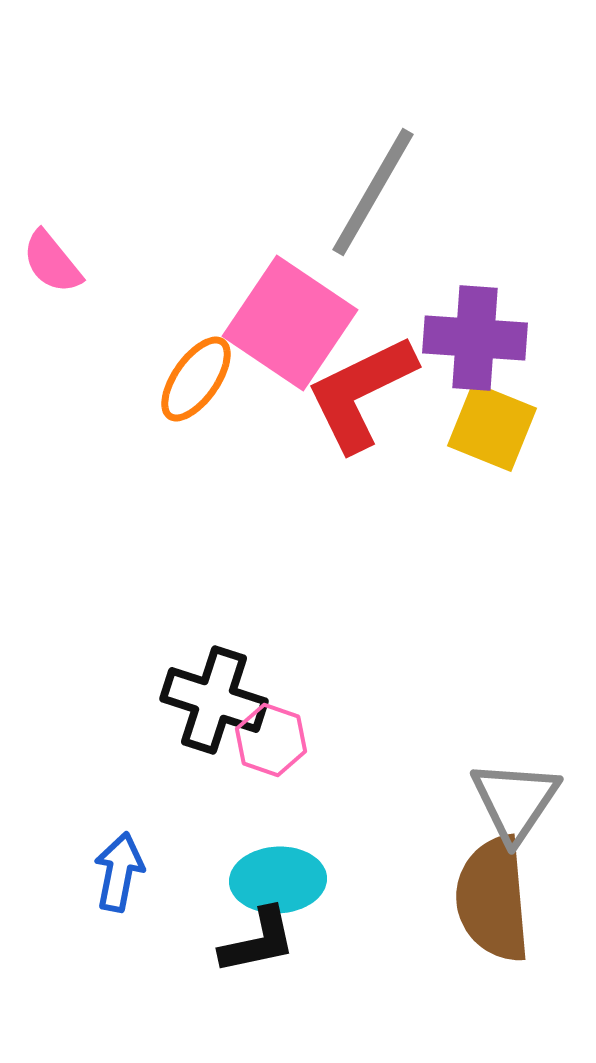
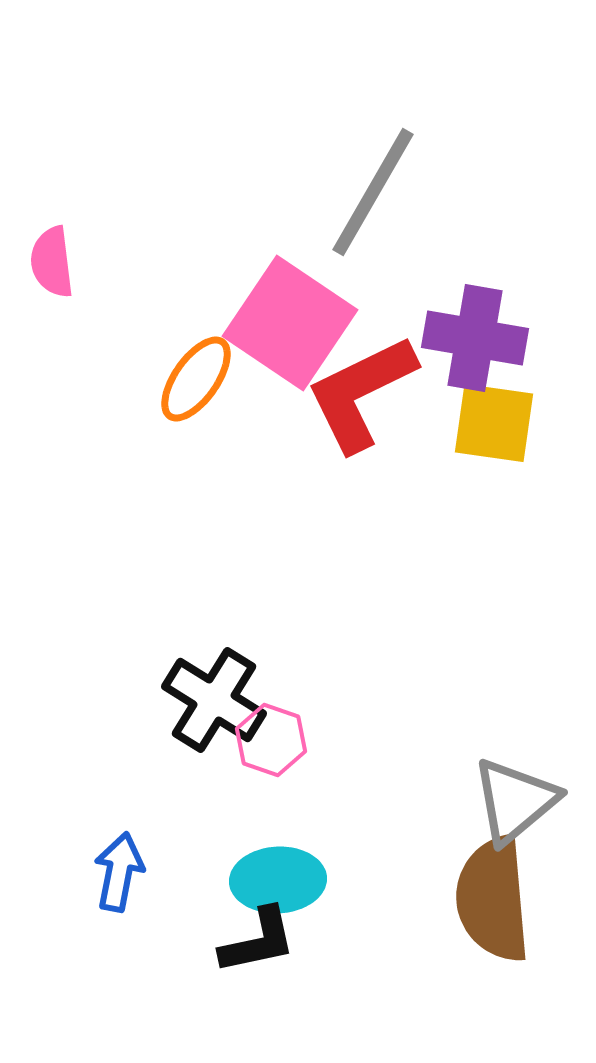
pink semicircle: rotated 32 degrees clockwise
purple cross: rotated 6 degrees clockwise
yellow square: moved 2 px right, 4 px up; rotated 14 degrees counterclockwise
black cross: rotated 14 degrees clockwise
gray triangle: rotated 16 degrees clockwise
